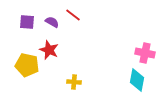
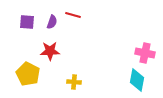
red line: rotated 21 degrees counterclockwise
purple semicircle: rotated 80 degrees clockwise
red star: moved 1 px right, 1 px down; rotated 24 degrees counterclockwise
yellow pentagon: moved 1 px right, 9 px down; rotated 15 degrees clockwise
